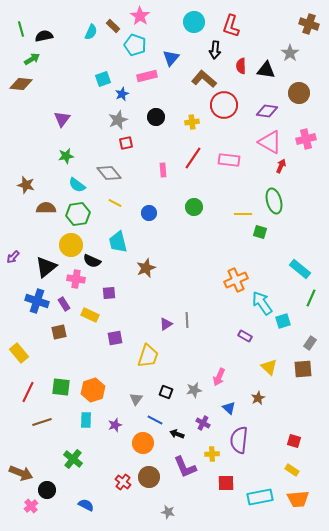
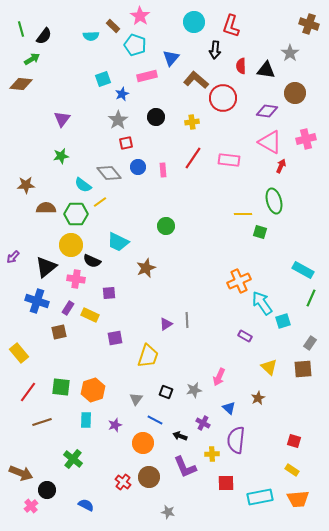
cyan semicircle at (91, 32): moved 4 px down; rotated 63 degrees clockwise
black semicircle at (44, 36): rotated 138 degrees clockwise
brown L-shape at (204, 79): moved 8 px left, 1 px down
brown circle at (299, 93): moved 4 px left
red circle at (224, 105): moved 1 px left, 7 px up
gray star at (118, 120): rotated 12 degrees counterclockwise
green star at (66, 156): moved 5 px left
brown star at (26, 185): rotated 18 degrees counterclockwise
cyan semicircle at (77, 185): moved 6 px right
yellow line at (115, 203): moved 15 px left, 1 px up; rotated 64 degrees counterclockwise
green circle at (194, 207): moved 28 px left, 19 px down
blue circle at (149, 213): moved 11 px left, 46 px up
green hexagon at (78, 214): moved 2 px left; rotated 10 degrees clockwise
cyan trapezoid at (118, 242): rotated 50 degrees counterclockwise
cyan rectangle at (300, 269): moved 3 px right, 1 px down; rotated 10 degrees counterclockwise
orange cross at (236, 280): moved 3 px right, 1 px down
purple rectangle at (64, 304): moved 4 px right, 4 px down; rotated 64 degrees clockwise
red line at (28, 392): rotated 10 degrees clockwise
black arrow at (177, 434): moved 3 px right, 2 px down
purple semicircle at (239, 440): moved 3 px left
